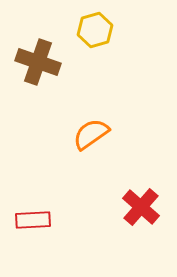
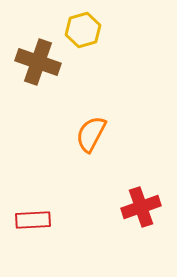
yellow hexagon: moved 12 px left
orange semicircle: rotated 27 degrees counterclockwise
red cross: rotated 30 degrees clockwise
